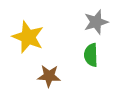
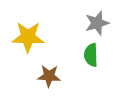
gray star: moved 1 px right, 1 px down
yellow star: rotated 20 degrees counterclockwise
